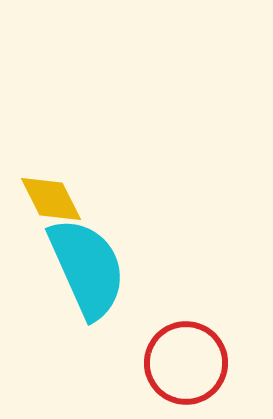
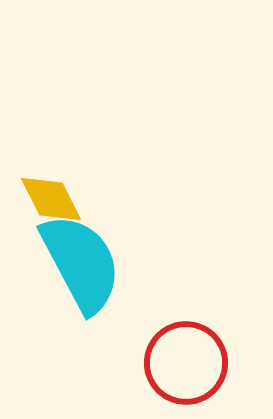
cyan semicircle: moved 6 px left, 5 px up; rotated 4 degrees counterclockwise
